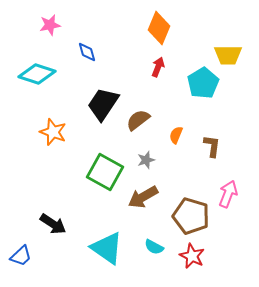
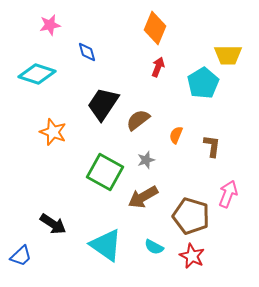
orange diamond: moved 4 px left
cyan triangle: moved 1 px left, 3 px up
